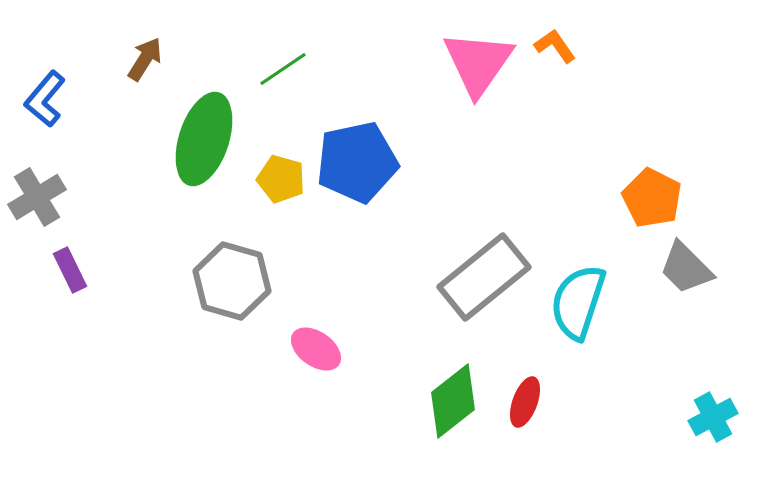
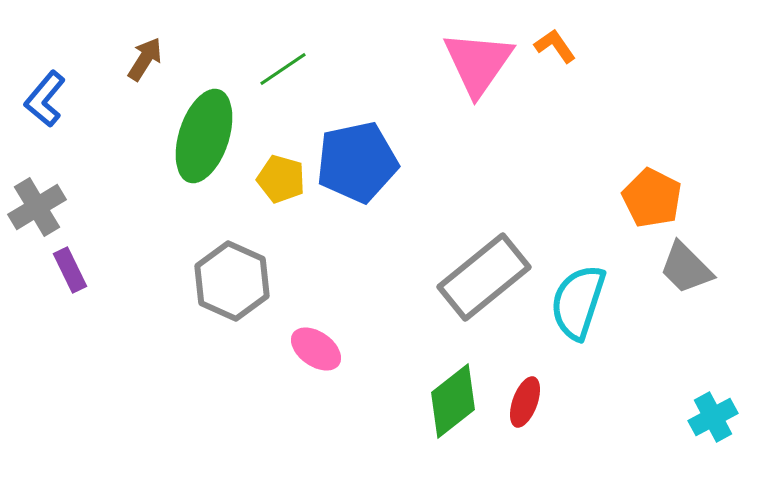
green ellipse: moved 3 px up
gray cross: moved 10 px down
gray hexagon: rotated 8 degrees clockwise
